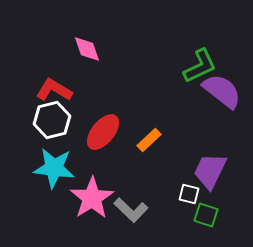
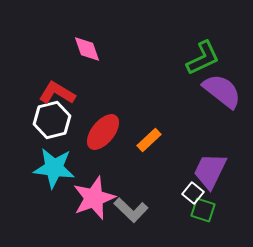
green L-shape: moved 3 px right, 8 px up
red L-shape: moved 3 px right, 3 px down
white square: moved 4 px right, 1 px up; rotated 25 degrees clockwise
pink star: moved 2 px right; rotated 12 degrees clockwise
green square: moved 3 px left, 5 px up
